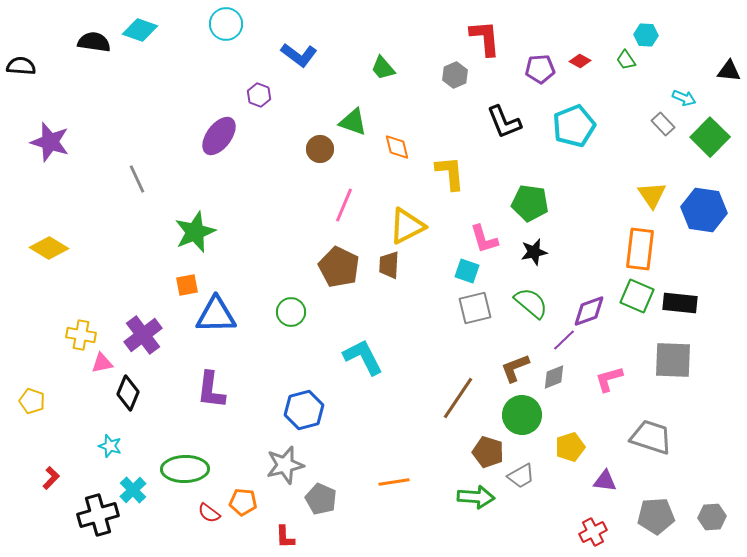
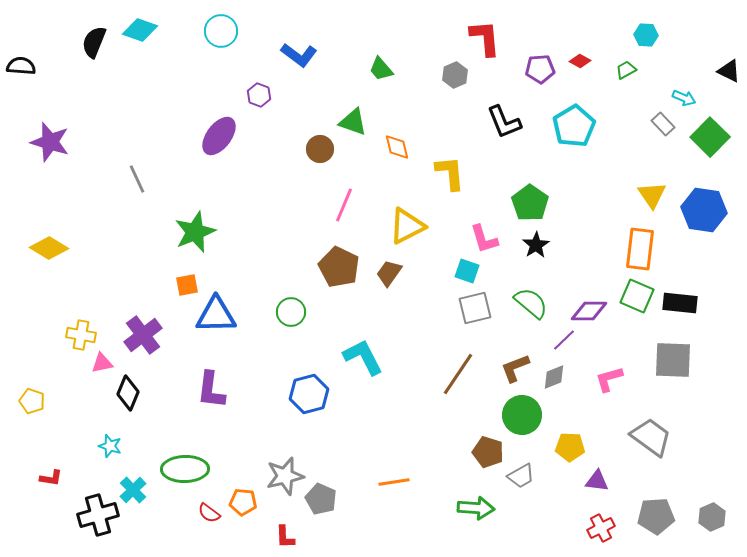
cyan circle at (226, 24): moved 5 px left, 7 px down
black semicircle at (94, 42): rotated 76 degrees counterclockwise
green trapezoid at (626, 60): moved 10 px down; rotated 95 degrees clockwise
green trapezoid at (383, 68): moved 2 px left, 1 px down
black triangle at (729, 71): rotated 20 degrees clockwise
cyan pentagon at (574, 126): rotated 9 degrees counterclockwise
green pentagon at (530, 203): rotated 27 degrees clockwise
black star at (534, 252): moved 2 px right, 7 px up; rotated 20 degrees counterclockwise
brown trapezoid at (389, 265): moved 8 px down; rotated 32 degrees clockwise
purple diamond at (589, 311): rotated 21 degrees clockwise
brown line at (458, 398): moved 24 px up
blue hexagon at (304, 410): moved 5 px right, 16 px up
gray trapezoid at (651, 437): rotated 18 degrees clockwise
yellow pentagon at (570, 447): rotated 20 degrees clockwise
gray star at (285, 465): moved 11 px down
red L-shape at (51, 478): rotated 55 degrees clockwise
purple triangle at (605, 481): moved 8 px left
green arrow at (476, 497): moved 11 px down
gray hexagon at (712, 517): rotated 20 degrees counterclockwise
red cross at (593, 532): moved 8 px right, 4 px up
